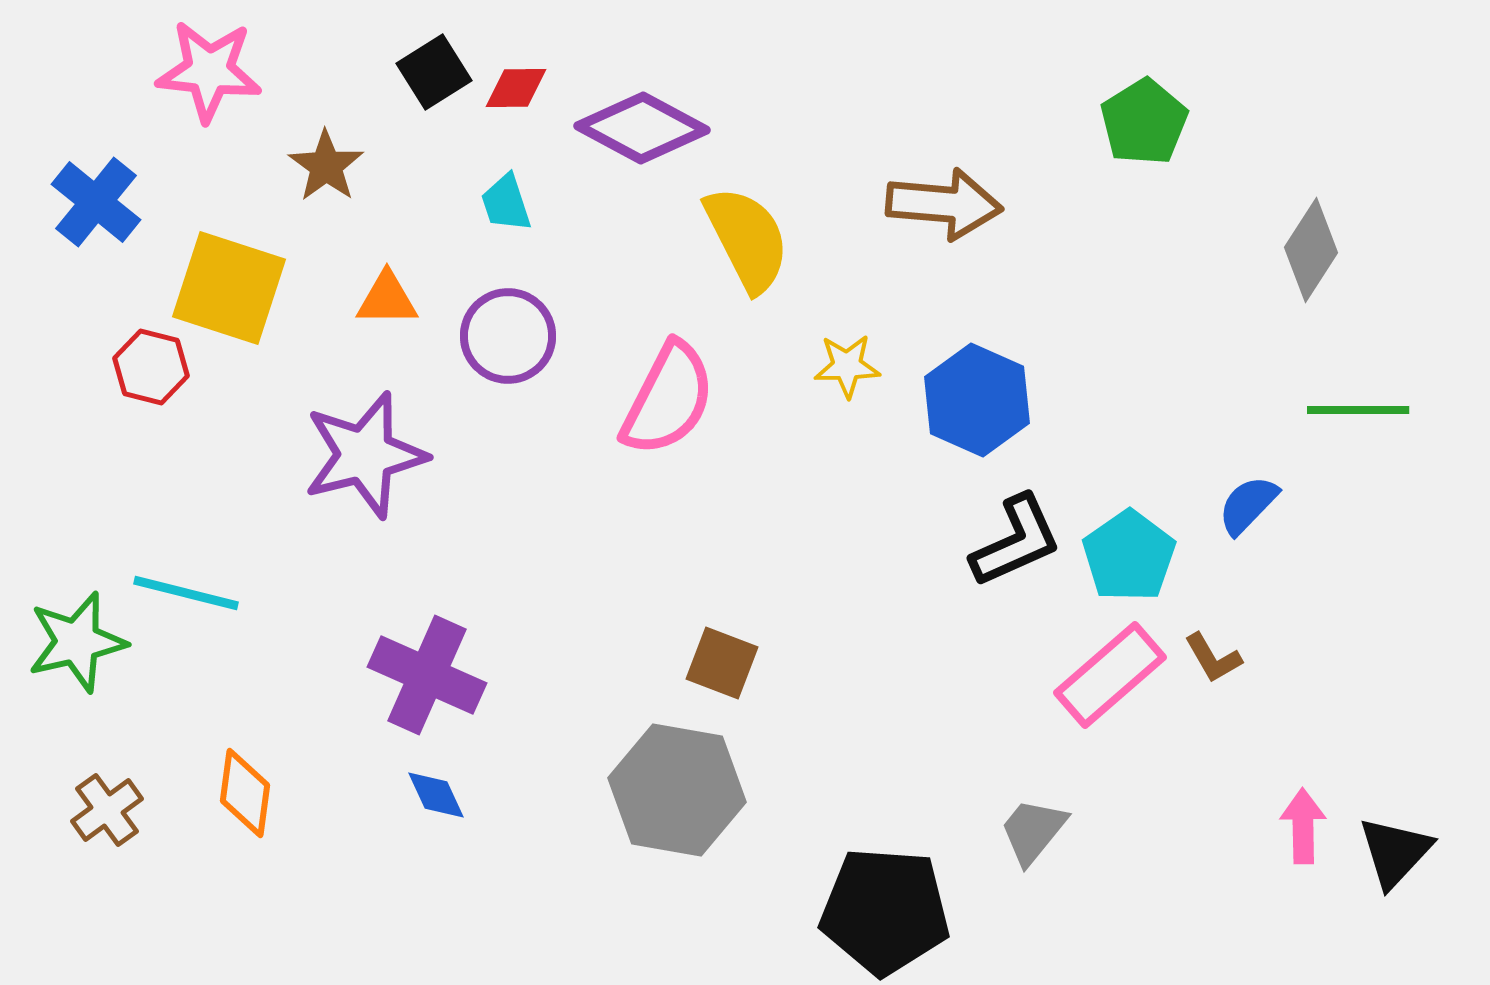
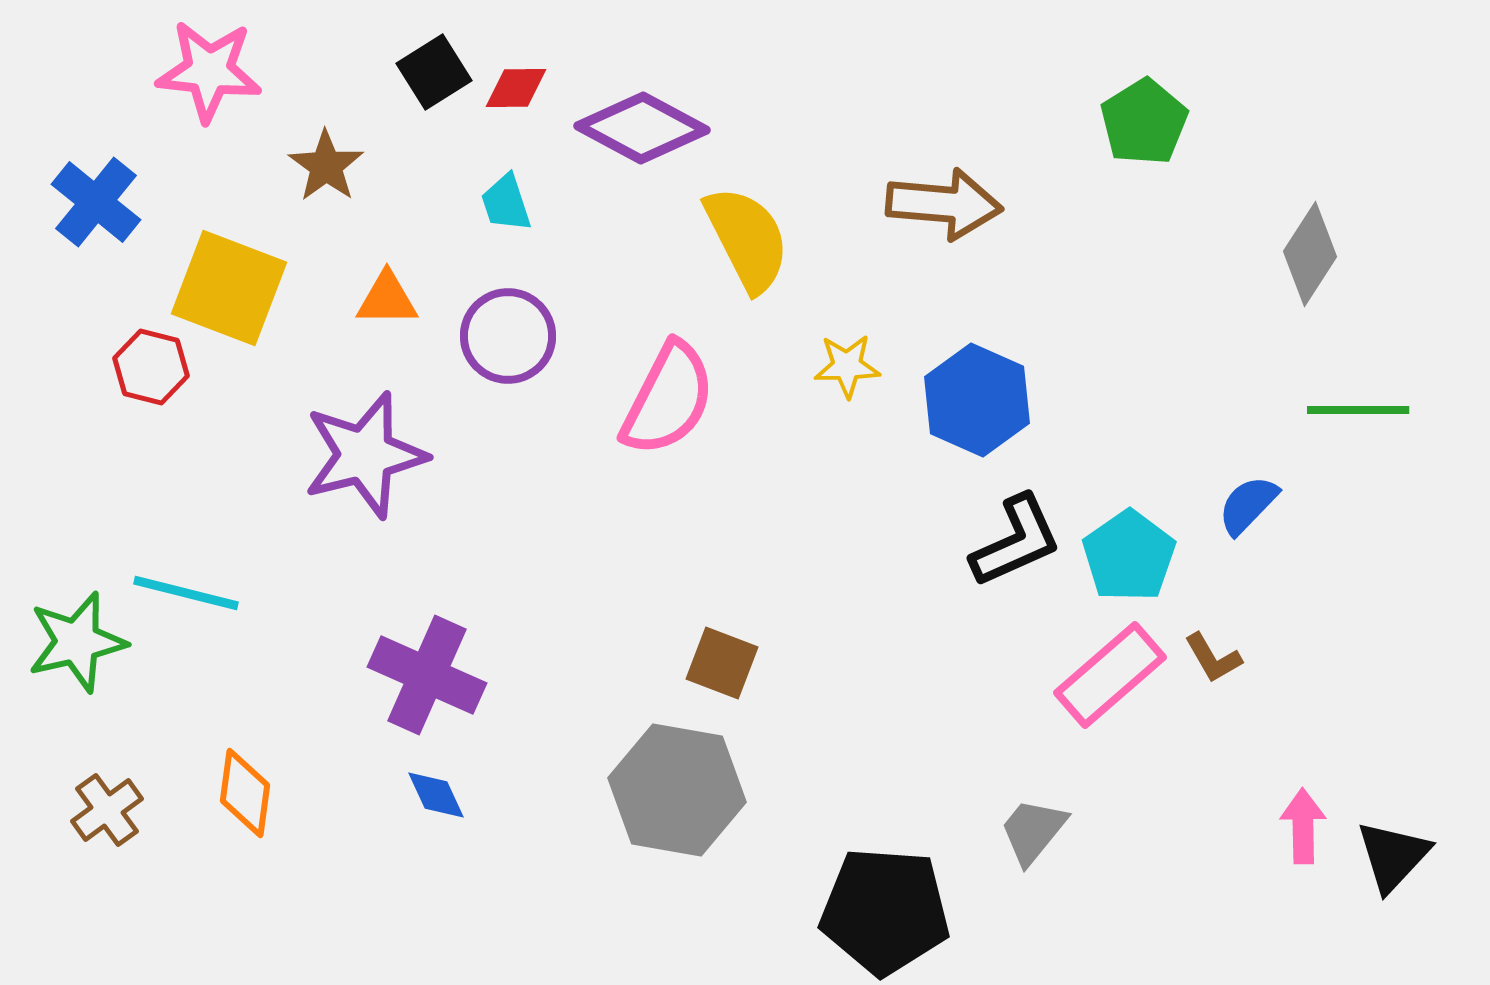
gray diamond: moved 1 px left, 4 px down
yellow square: rotated 3 degrees clockwise
black triangle: moved 2 px left, 4 px down
